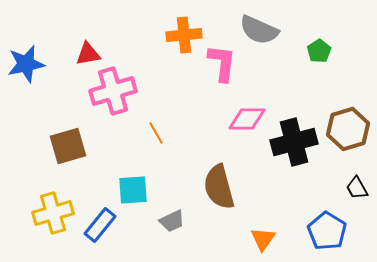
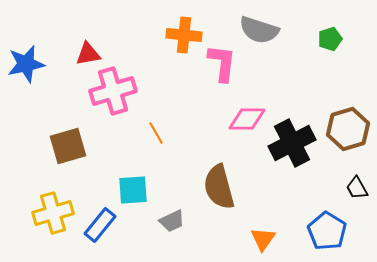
gray semicircle: rotated 6 degrees counterclockwise
orange cross: rotated 12 degrees clockwise
green pentagon: moved 11 px right, 12 px up; rotated 15 degrees clockwise
black cross: moved 2 px left, 1 px down; rotated 12 degrees counterclockwise
